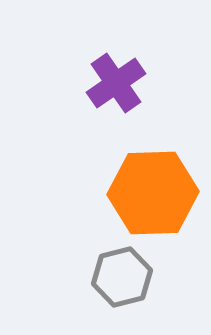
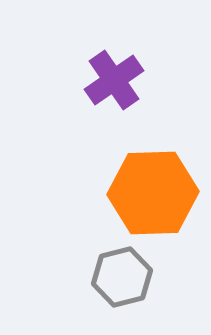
purple cross: moved 2 px left, 3 px up
